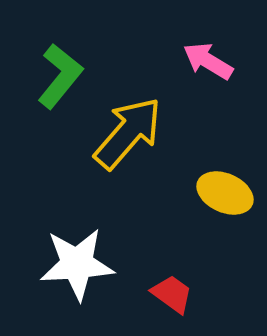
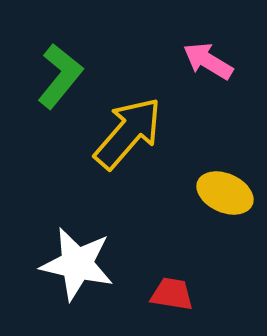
white star: rotated 16 degrees clockwise
red trapezoid: rotated 27 degrees counterclockwise
